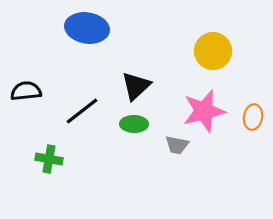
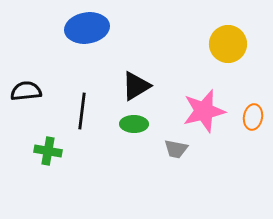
blue ellipse: rotated 18 degrees counterclockwise
yellow circle: moved 15 px right, 7 px up
black triangle: rotated 12 degrees clockwise
black line: rotated 45 degrees counterclockwise
gray trapezoid: moved 1 px left, 4 px down
green cross: moved 1 px left, 8 px up
